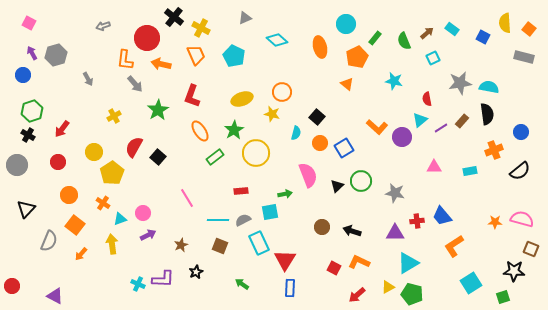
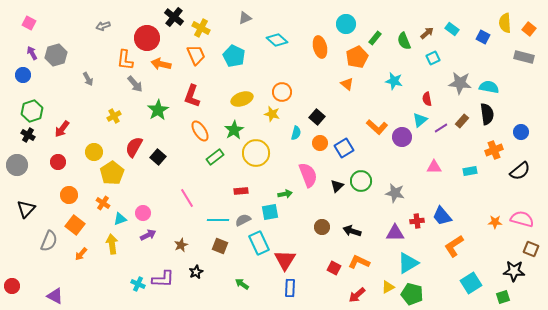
gray star at (460, 83): rotated 15 degrees clockwise
